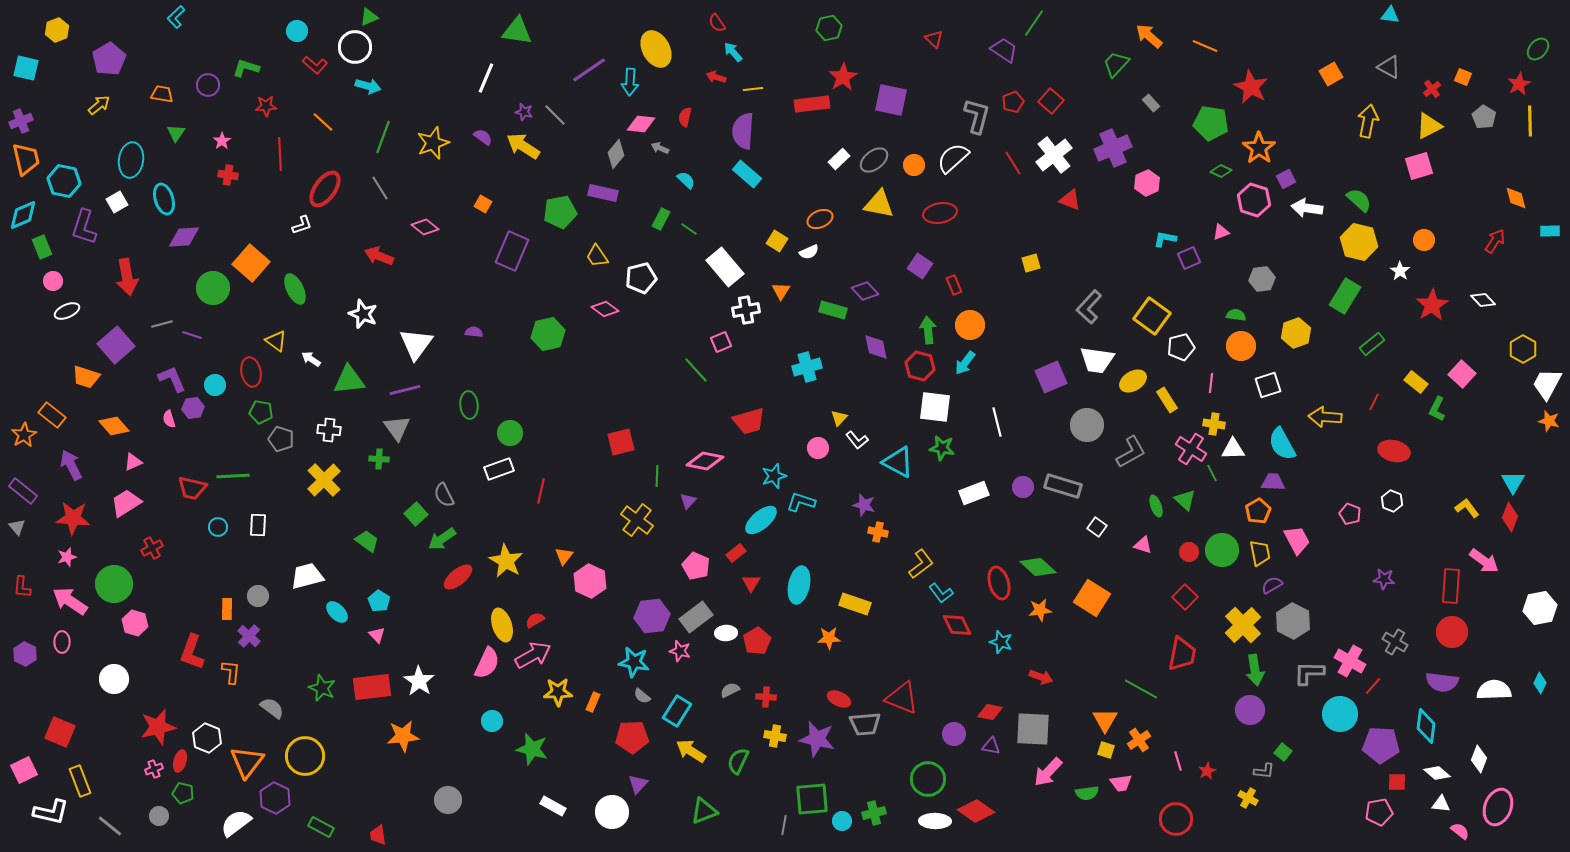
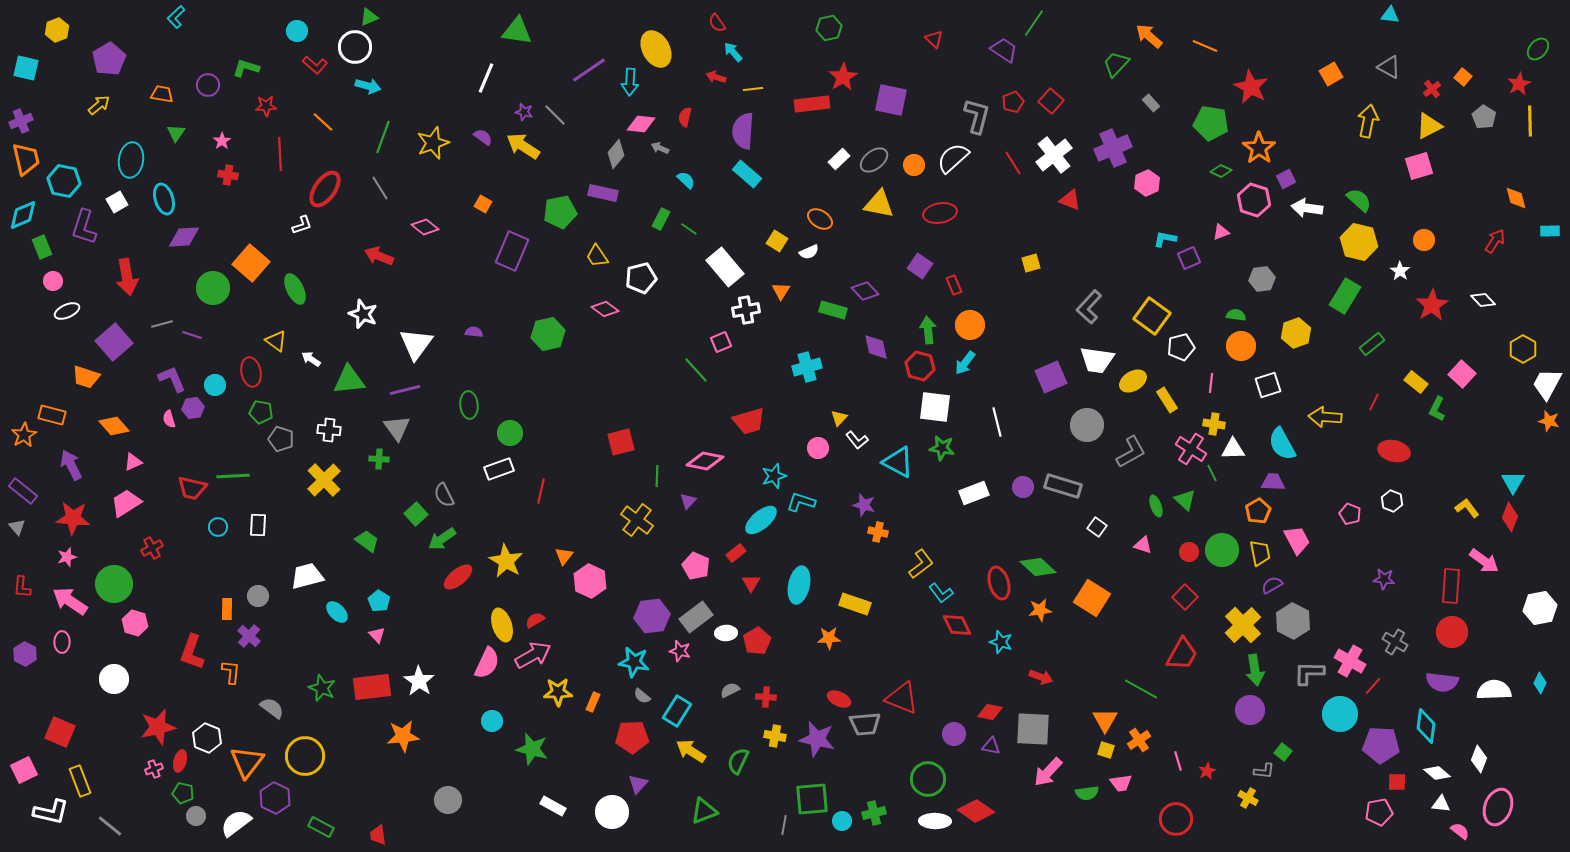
orange square at (1463, 77): rotated 18 degrees clockwise
orange ellipse at (820, 219): rotated 55 degrees clockwise
purple square at (116, 345): moved 2 px left, 3 px up
orange rectangle at (52, 415): rotated 24 degrees counterclockwise
red trapezoid at (1182, 654): rotated 18 degrees clockwise
gray circle at (159, 816): moved 37 px right
